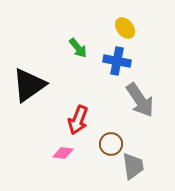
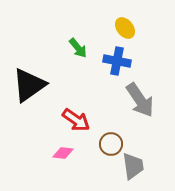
red arrow: moved 2 px left; rotated 76 degrees counterclockwise
